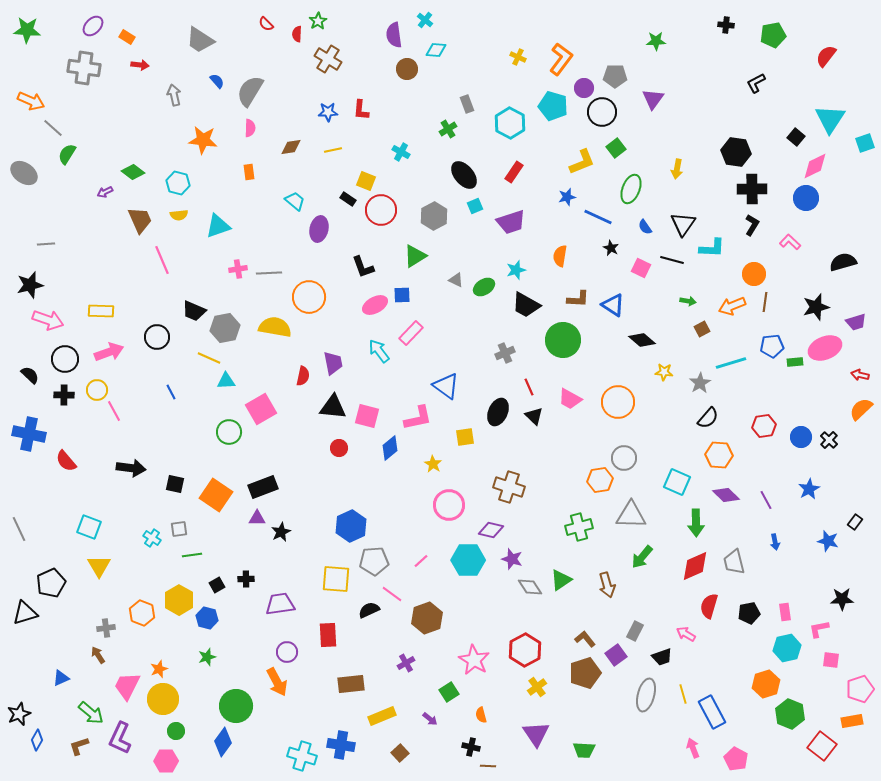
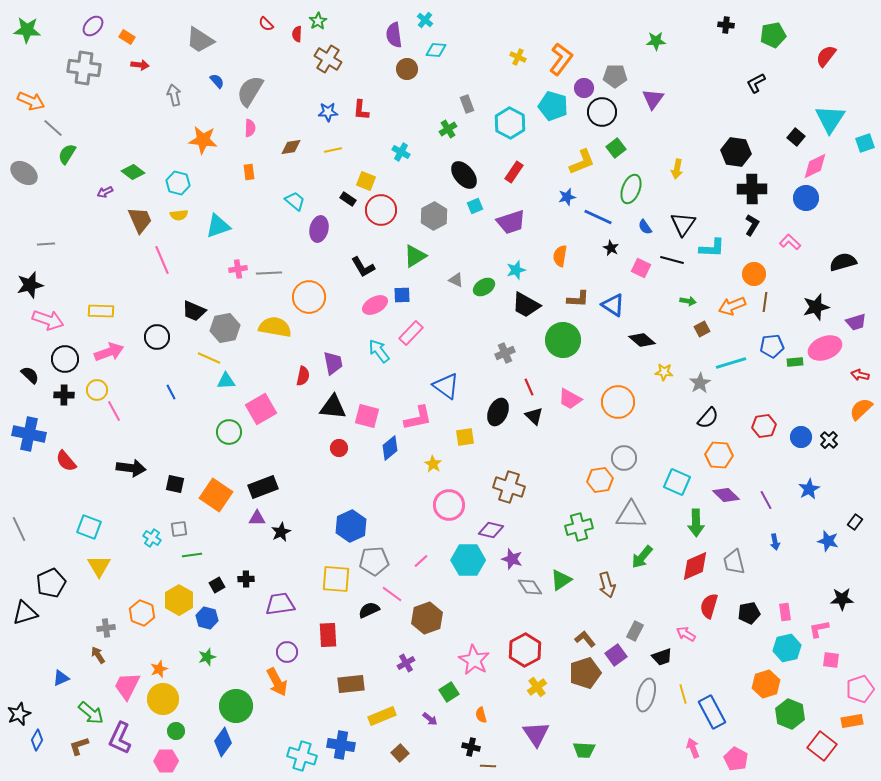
black L-shape at (363, 267): rotated 10 degrees counterclockwise
